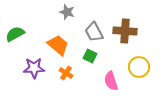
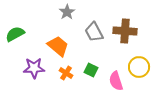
gray star: rotated 21 degrees clockwise
orange trapezoid: moved 1 px down
green square: moved 1 px right, 14 px down
pink semicircle: moved 5 px right
